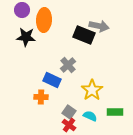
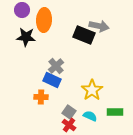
gray cross: moved 12 px left, 1 px down
